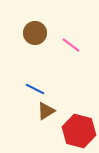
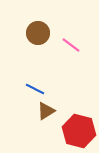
brown circle: moved 3 px right
